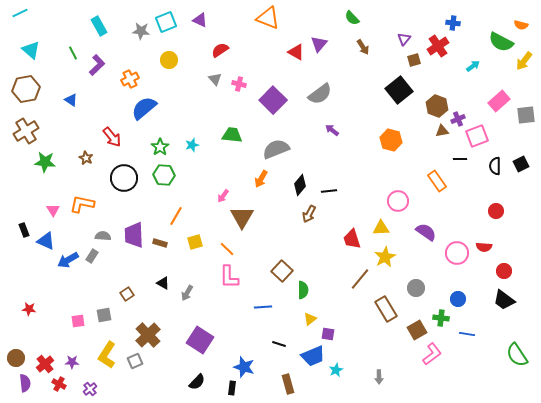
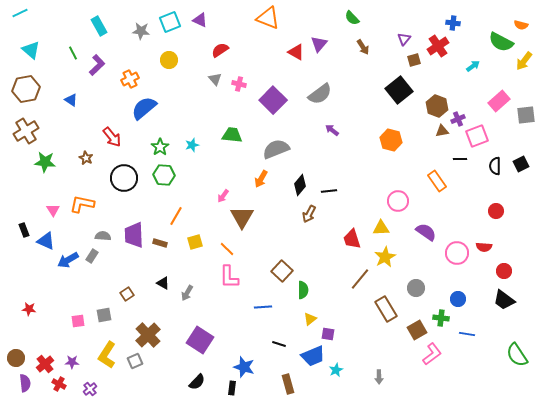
cyan square at (166, 22): moved 4 px right
